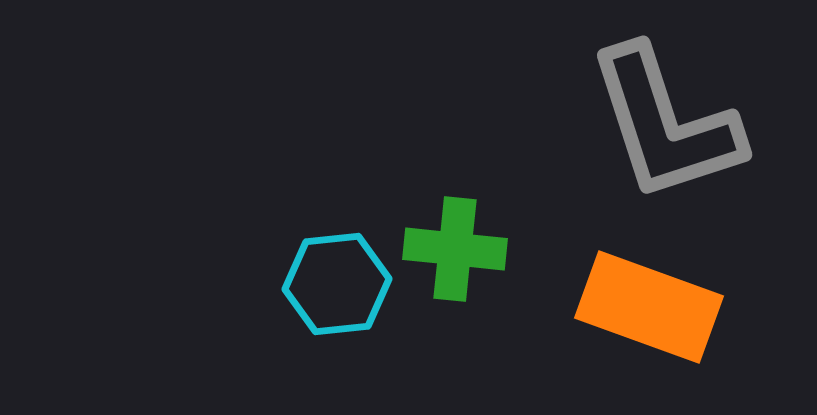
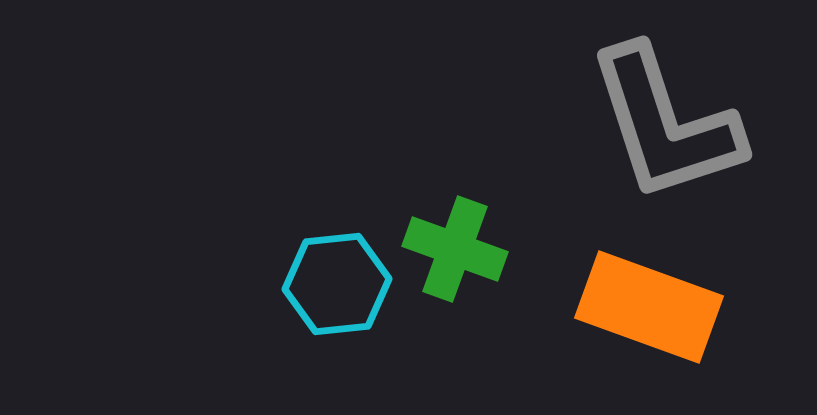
green cross: rotated 14 degrees clockwise
